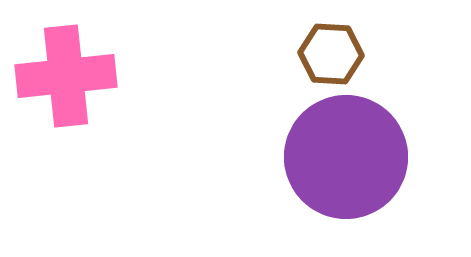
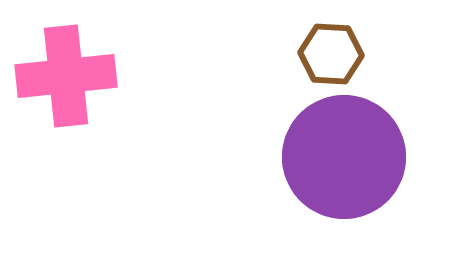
purple circle: moved 2 px left
